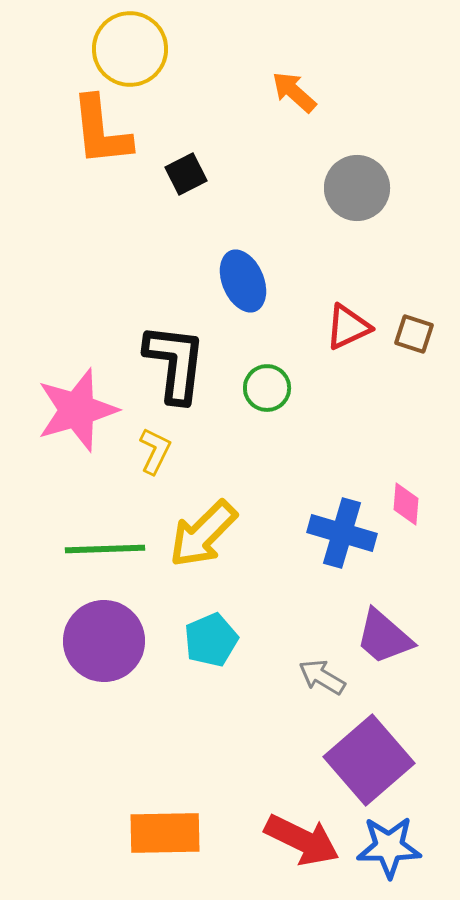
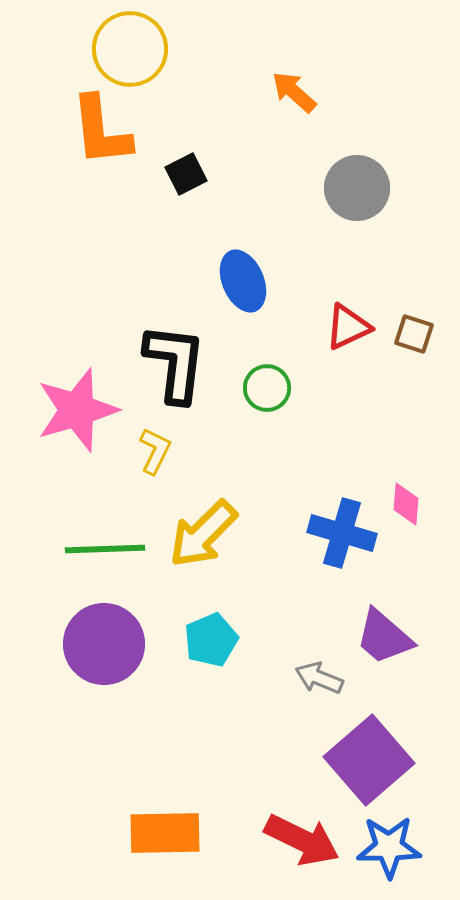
purple circle: moved 3 px down
gray arrow: moved 3 px left, 1 px down; rotated 9 degrees counterclockwise
